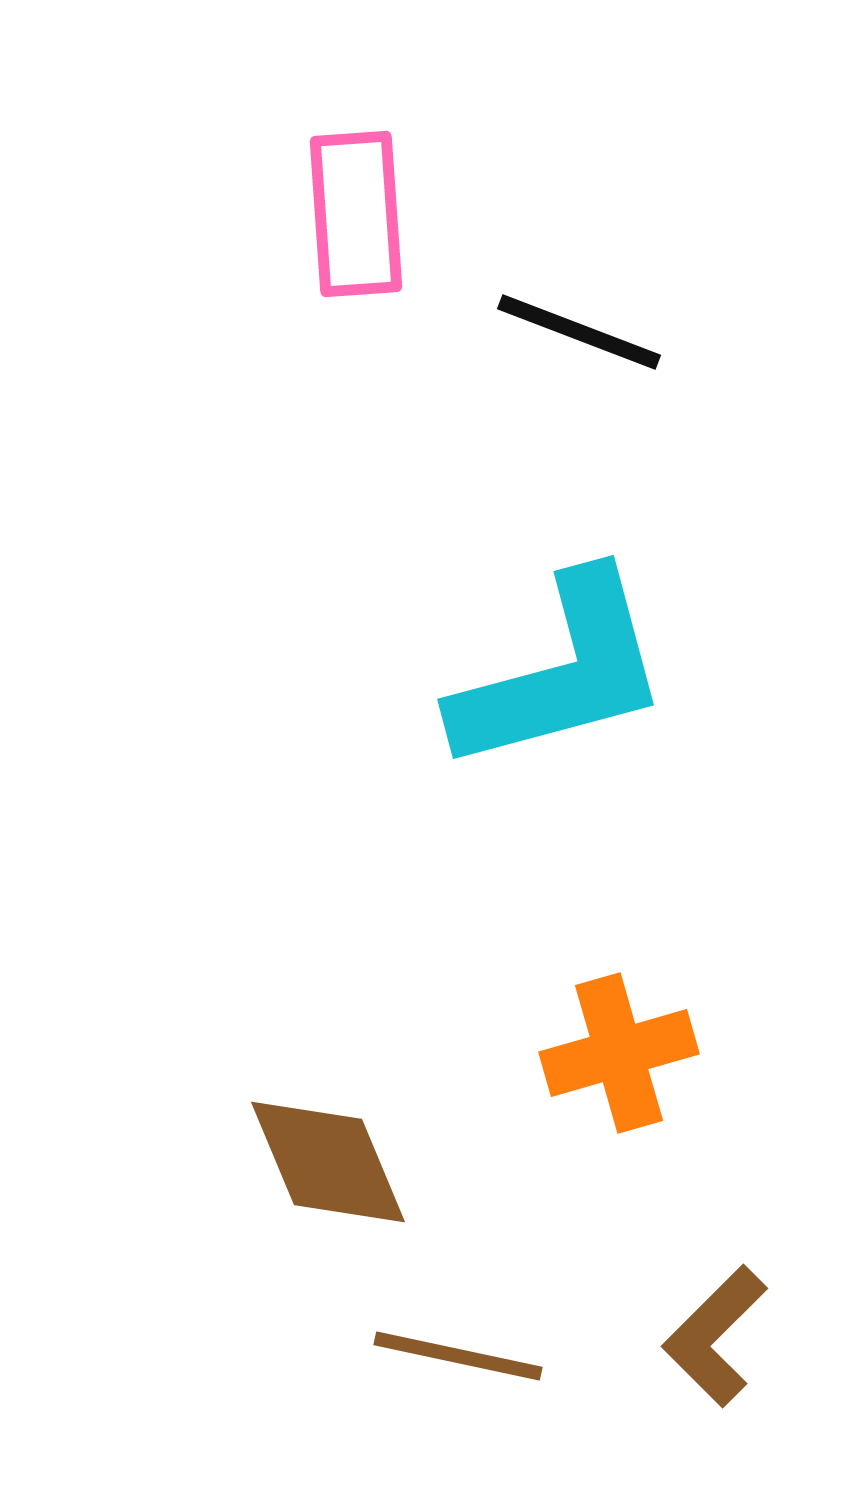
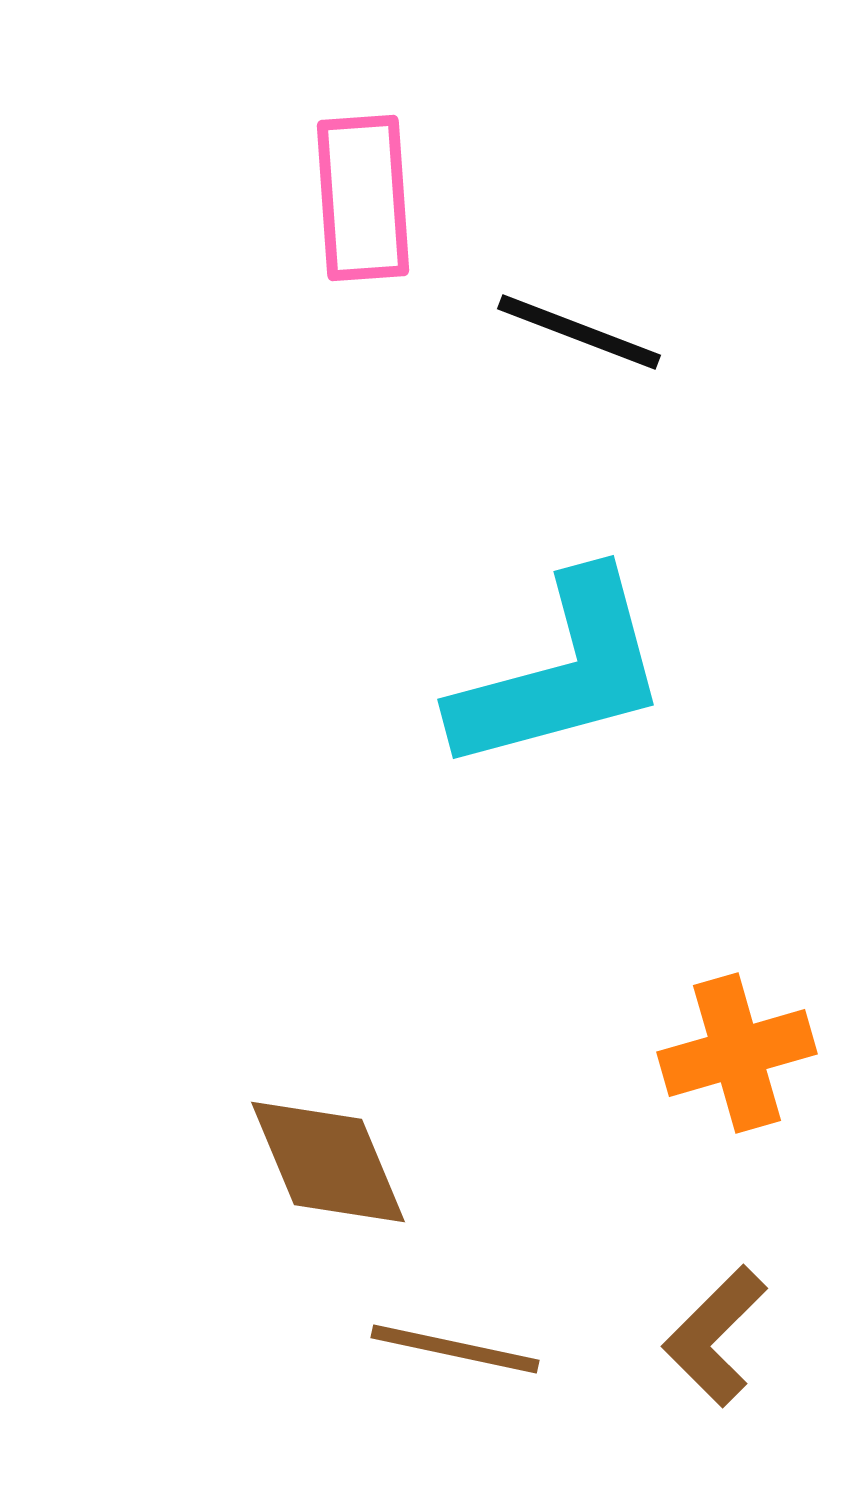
pink rectangle: moved 7 px right, 16 px up
orange cross: moved 118 px right
brown line: moved 3 px left, 7 px up
